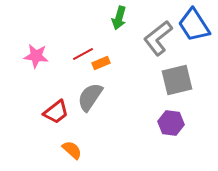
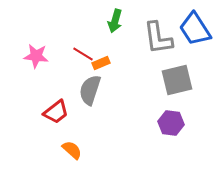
green arrow: moved 4 px left, 3 px down
blue trapezoid: moved 1 px right, 4 px down
gray L-shape: rotated 60 degrees counterclockwise
red line: rotated 60 degrees clockwise
gray semicircle: moved 7 px up; rotated 16 degrees counterclockwise
